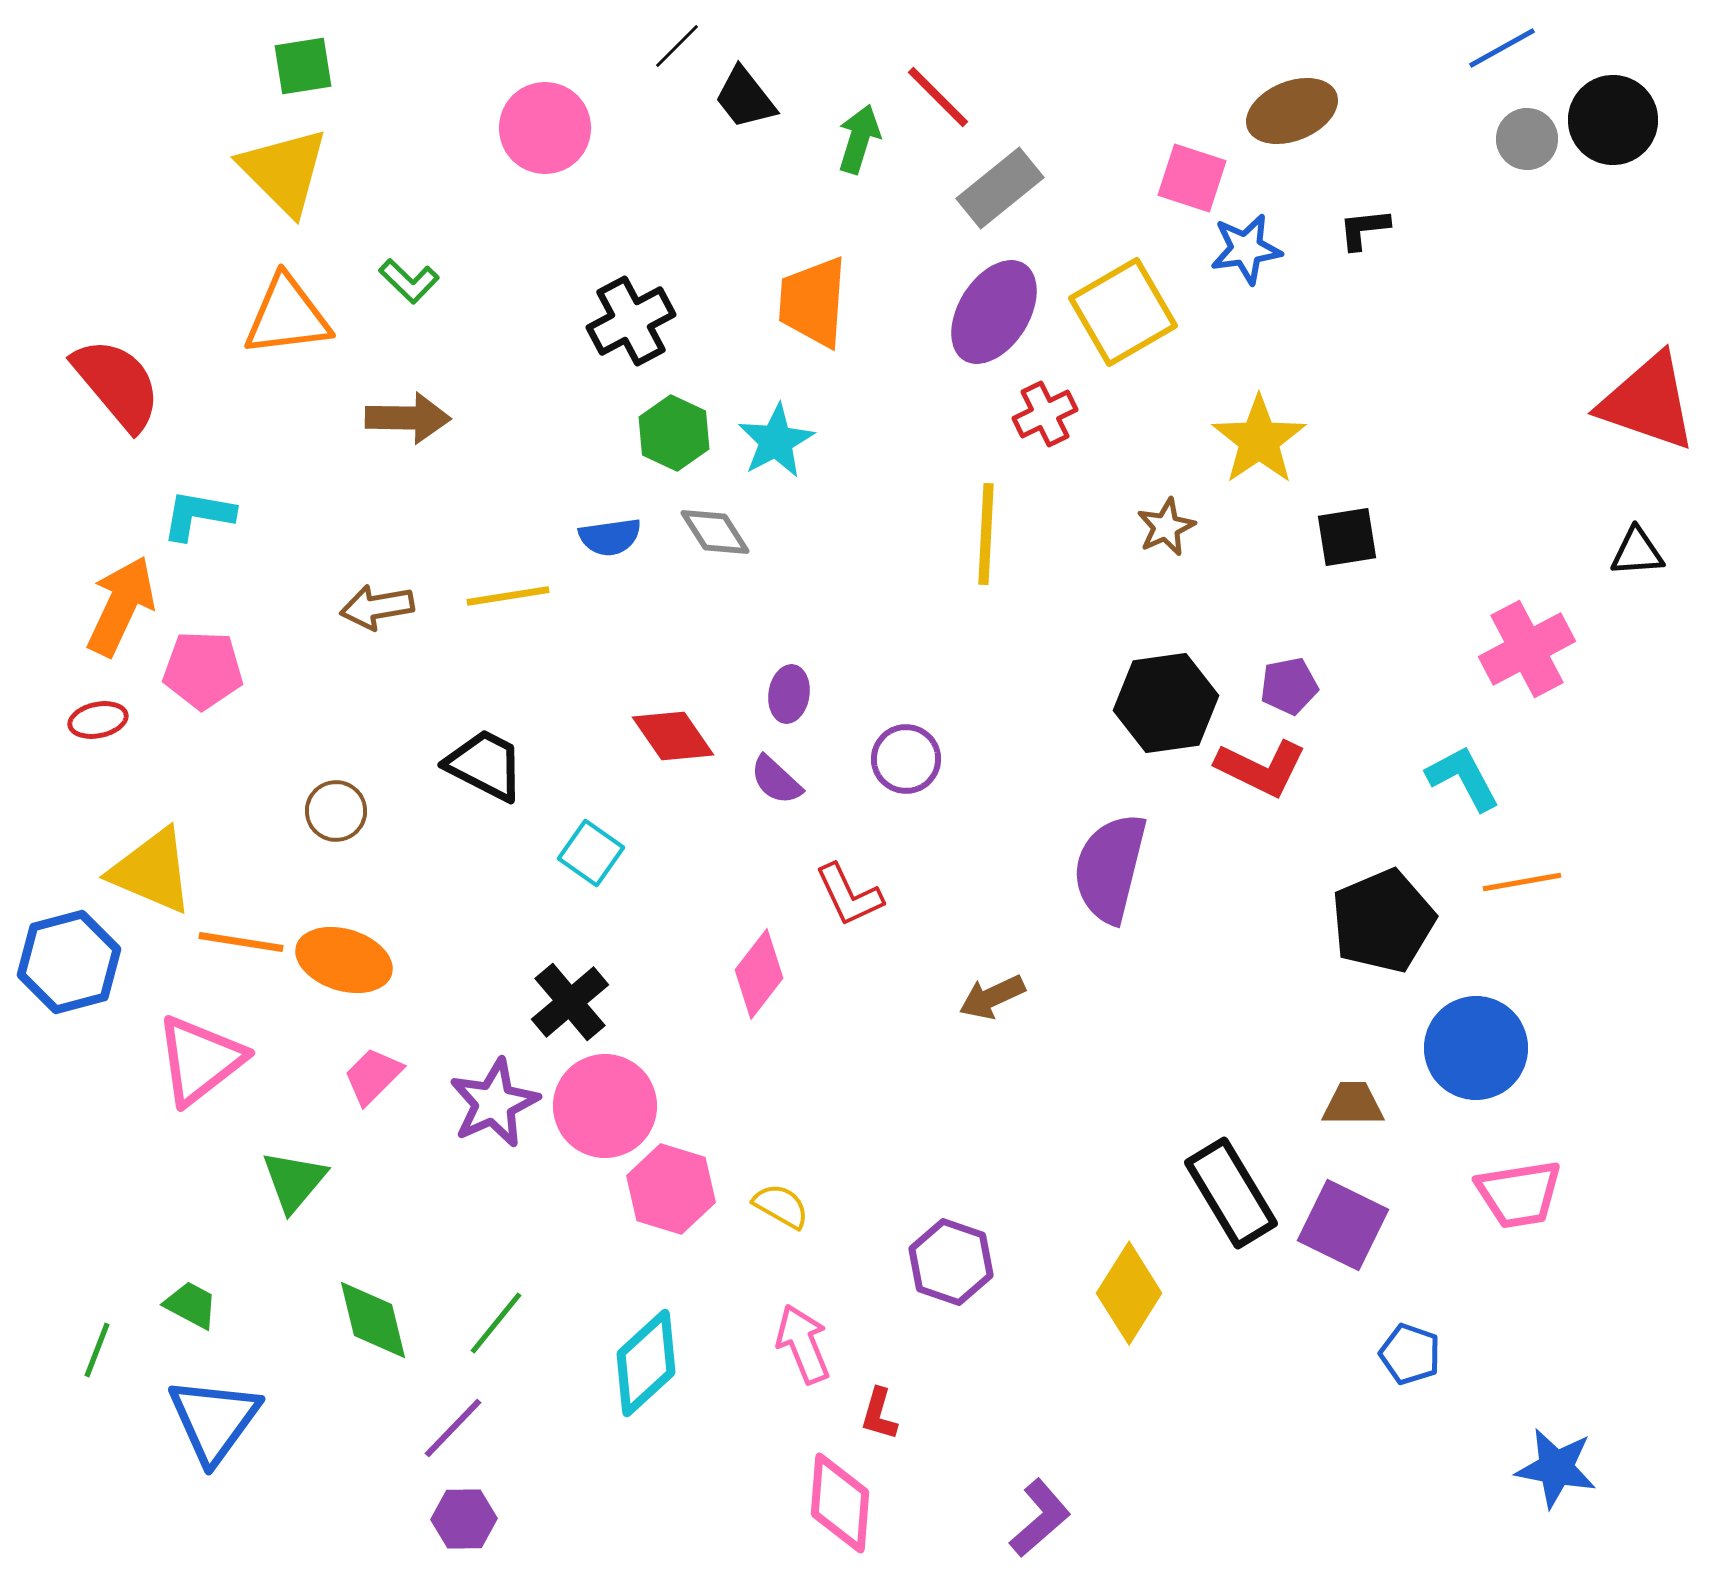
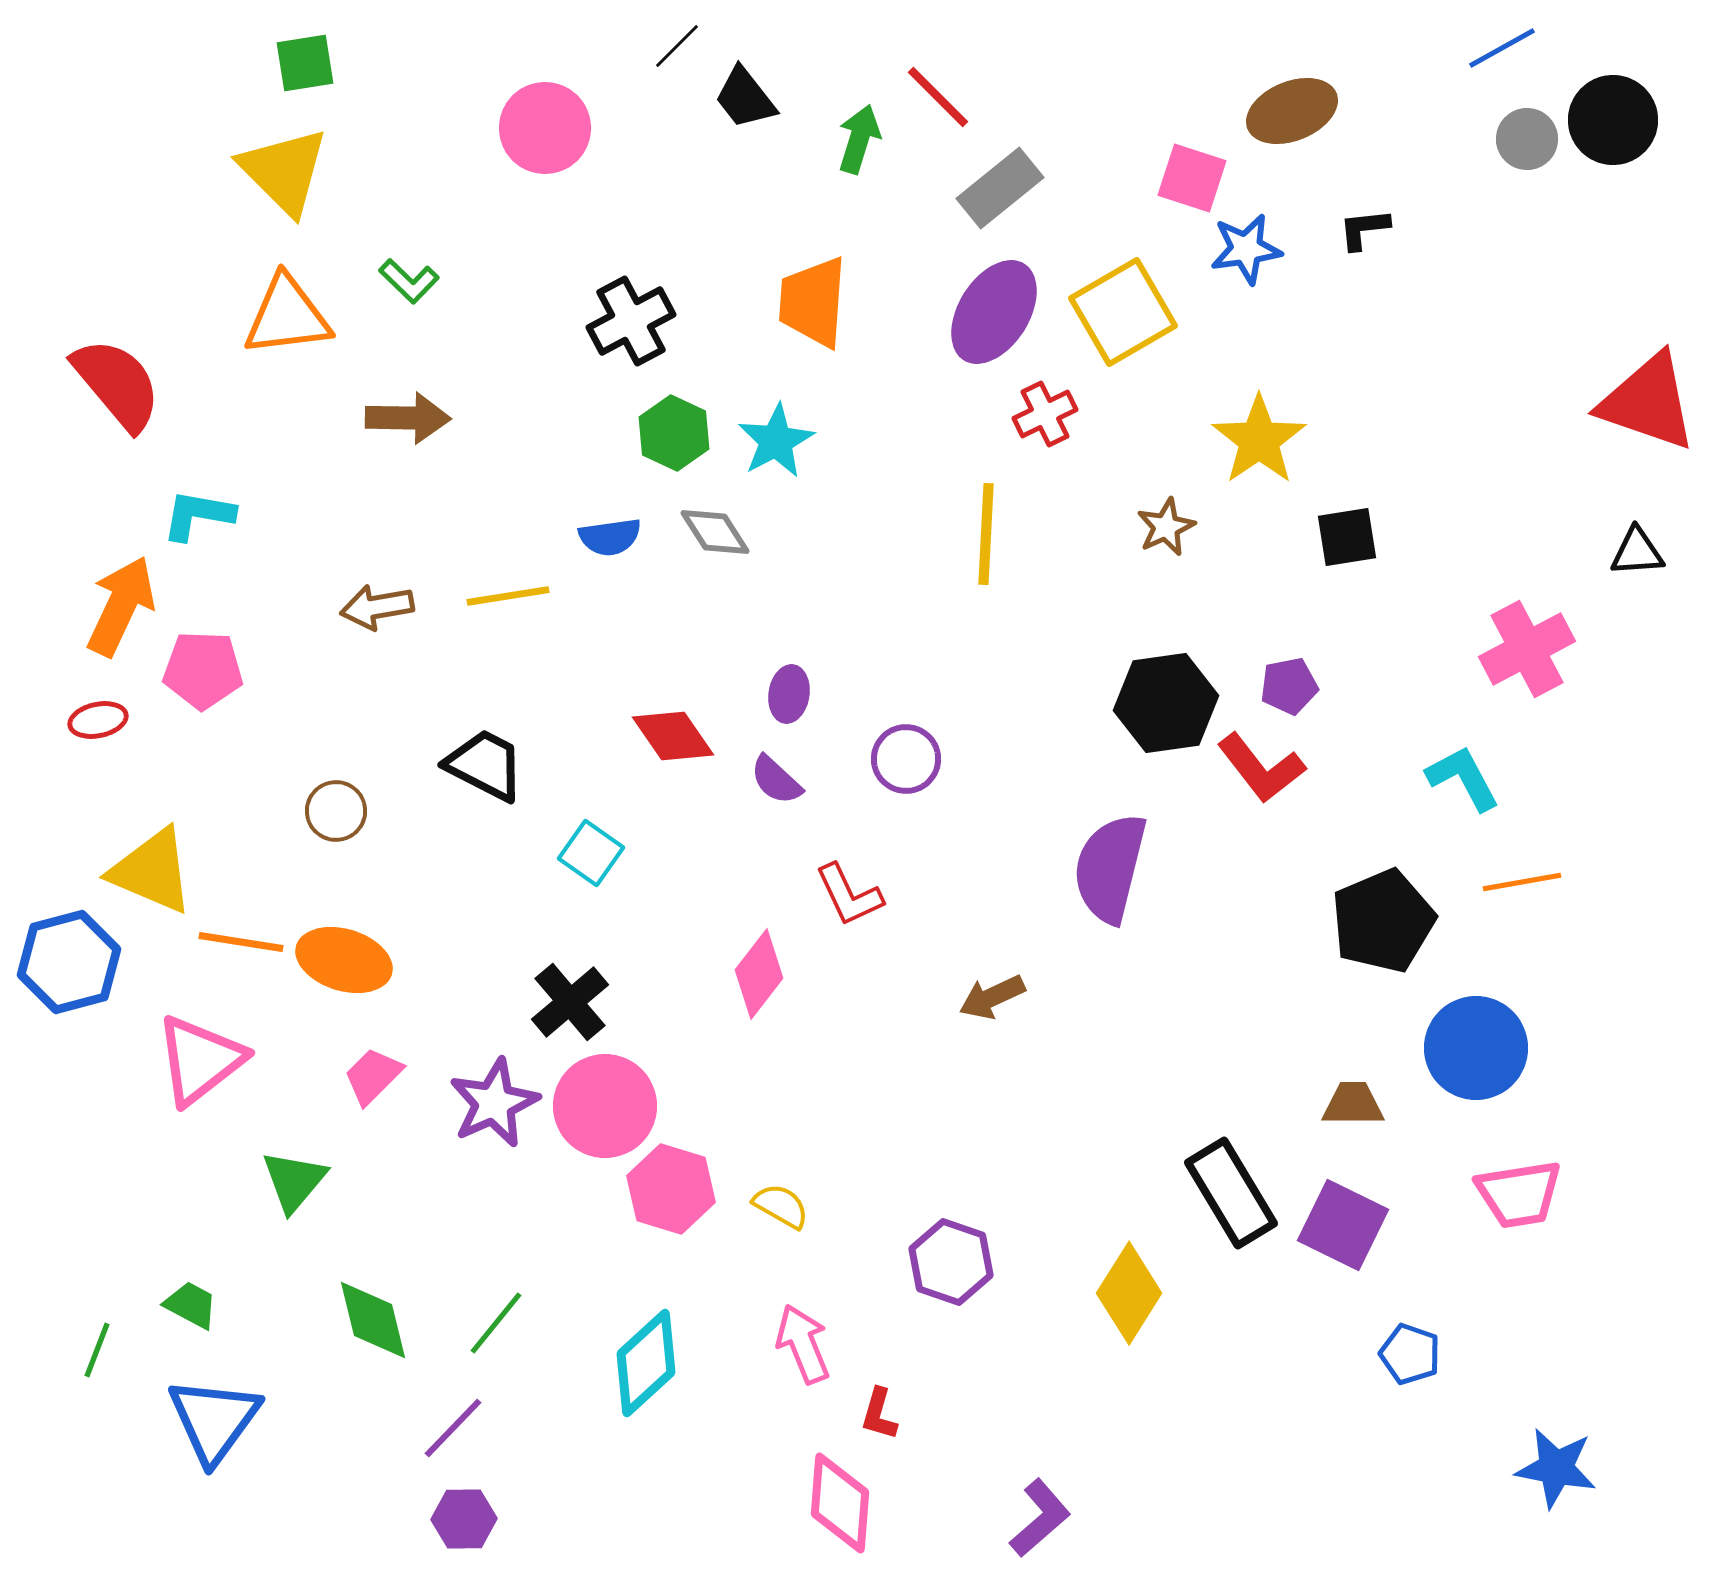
green square at (303, 66): moved 2 px right, 3 px up
red L-shape at (1261, 768): rotated 26 degrees clockwise
